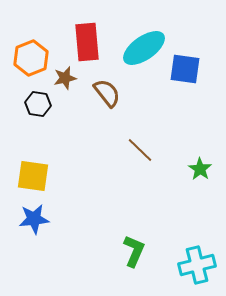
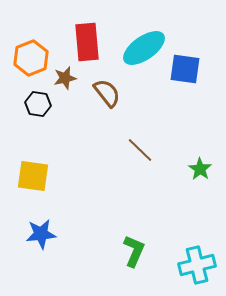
blue star: moved 7 px right, 15 px down
